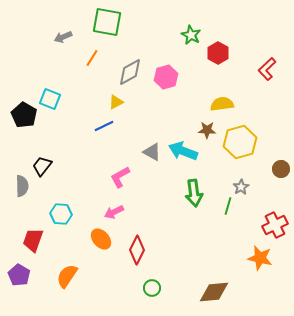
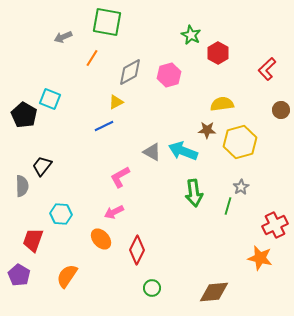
pink hexagon: moved 3 px right, 2 px up
brown circle: moved 59 px up
